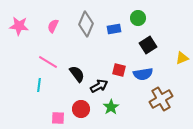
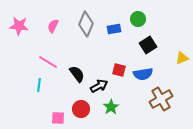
green circle: moved 1 px down
